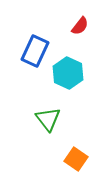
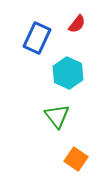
red semicircle: moved 3 px left, 2 px up
blue rectangle: moved 2 px right, 13 px up
green triangle: moved 9 px right, 3 px up
